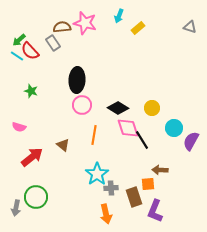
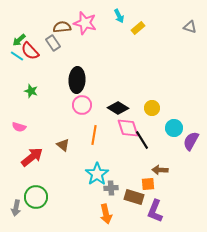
cyan arrow: rotated 48 degrees counterclockwise
brown rectangle: rotated 54 degrees counterclockwise
